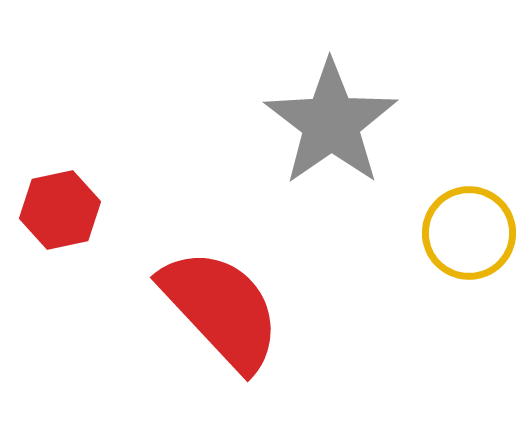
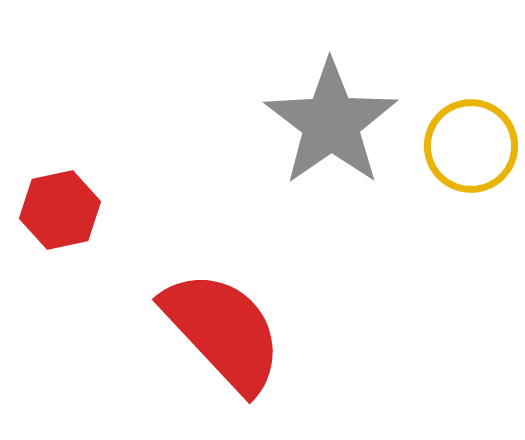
yellow circle: moved 2 px right, 87 px up
red semicircle: moved 2 px right, 22 px down
